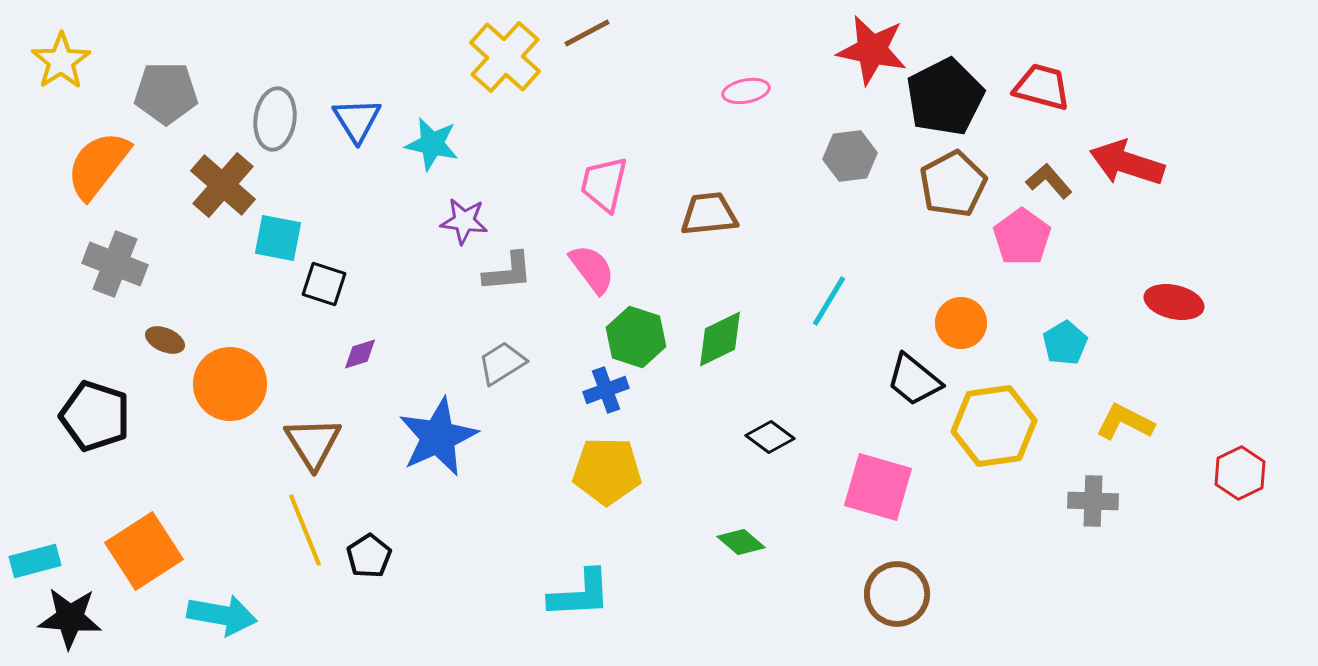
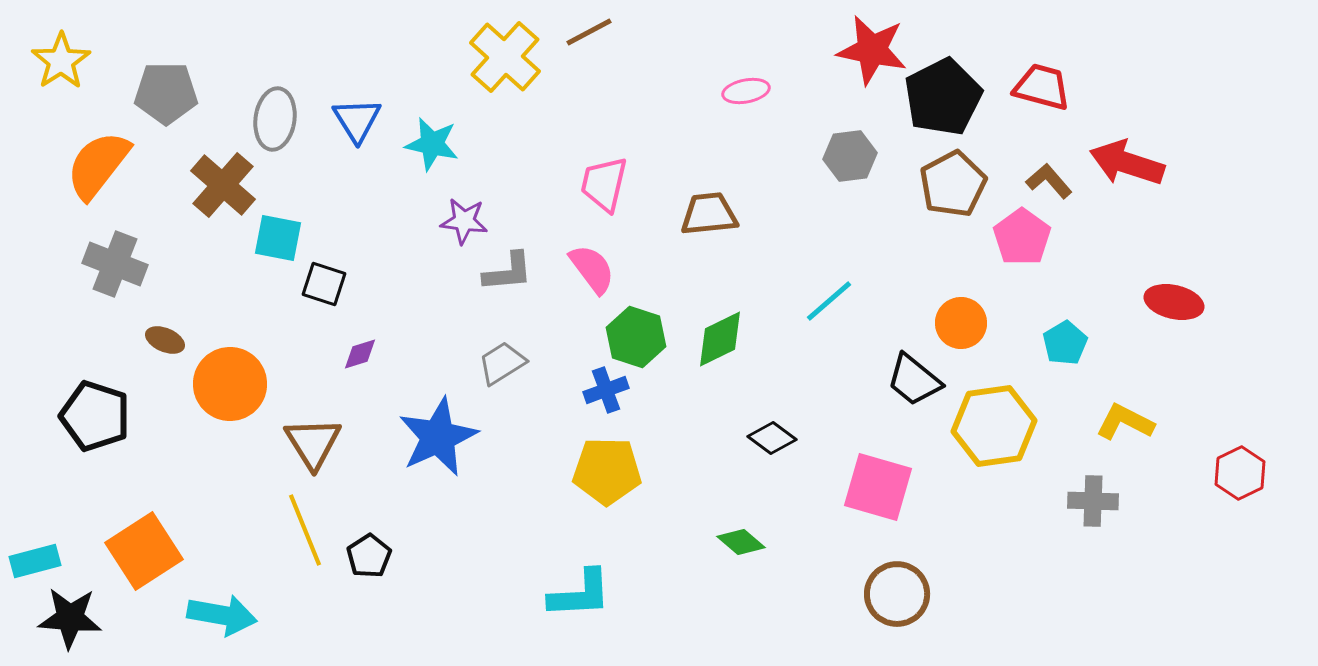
brown line at (587, 33): moved 2 px right, 1 px up
black pentagon at (945, 97): moved 2 px left
cyan line at (829, 301): rotated 18 degrees clockwise
black diamond at (770, 437): moved 2 px right, 1 px down
